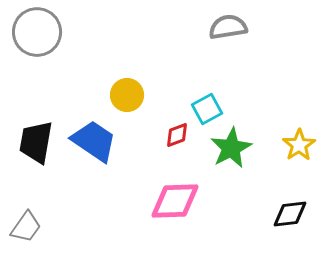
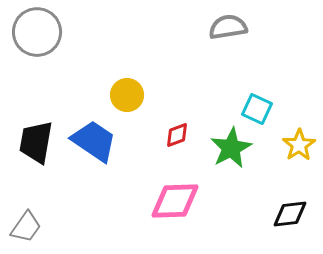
cyan square: moved 50 px right; rotated 36 degrees counterclockwise
